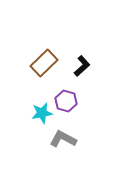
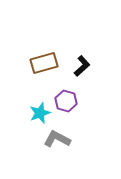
brown rectangle: rotated 28 degrees clockwise
cyan star: moved 2 px left; rotated 10 degrees counterclockwise
gray L-shape: moved 6 px left
